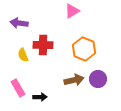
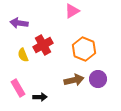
red cross: rotated 30 degrees counterclockwise
